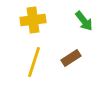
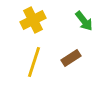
yellow cross: rotated 20 degrees counterclockwise
